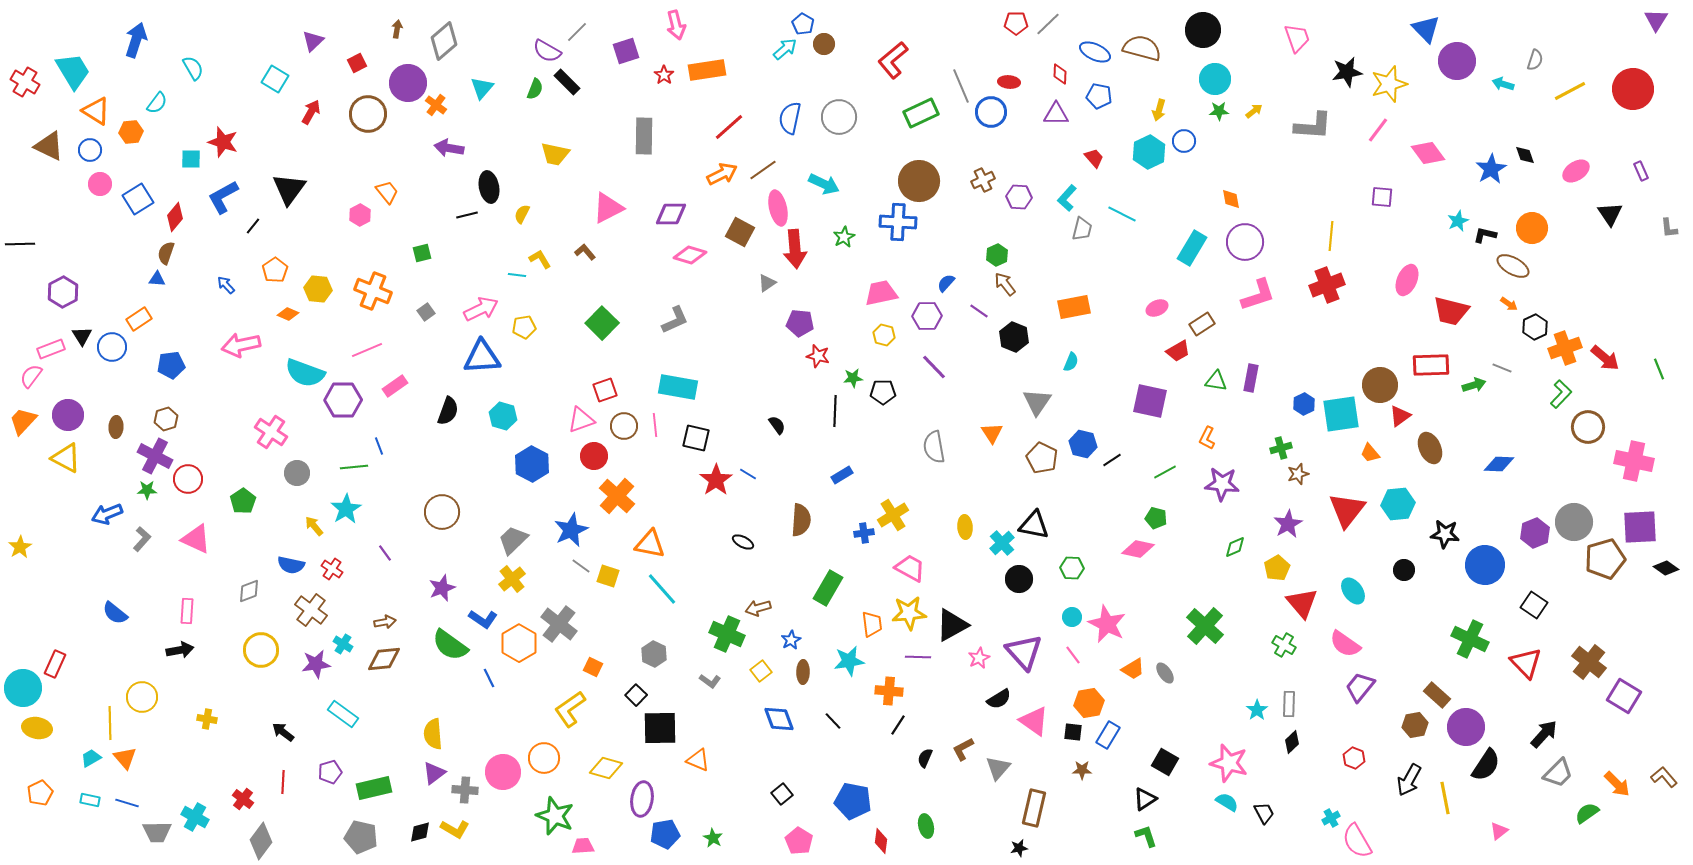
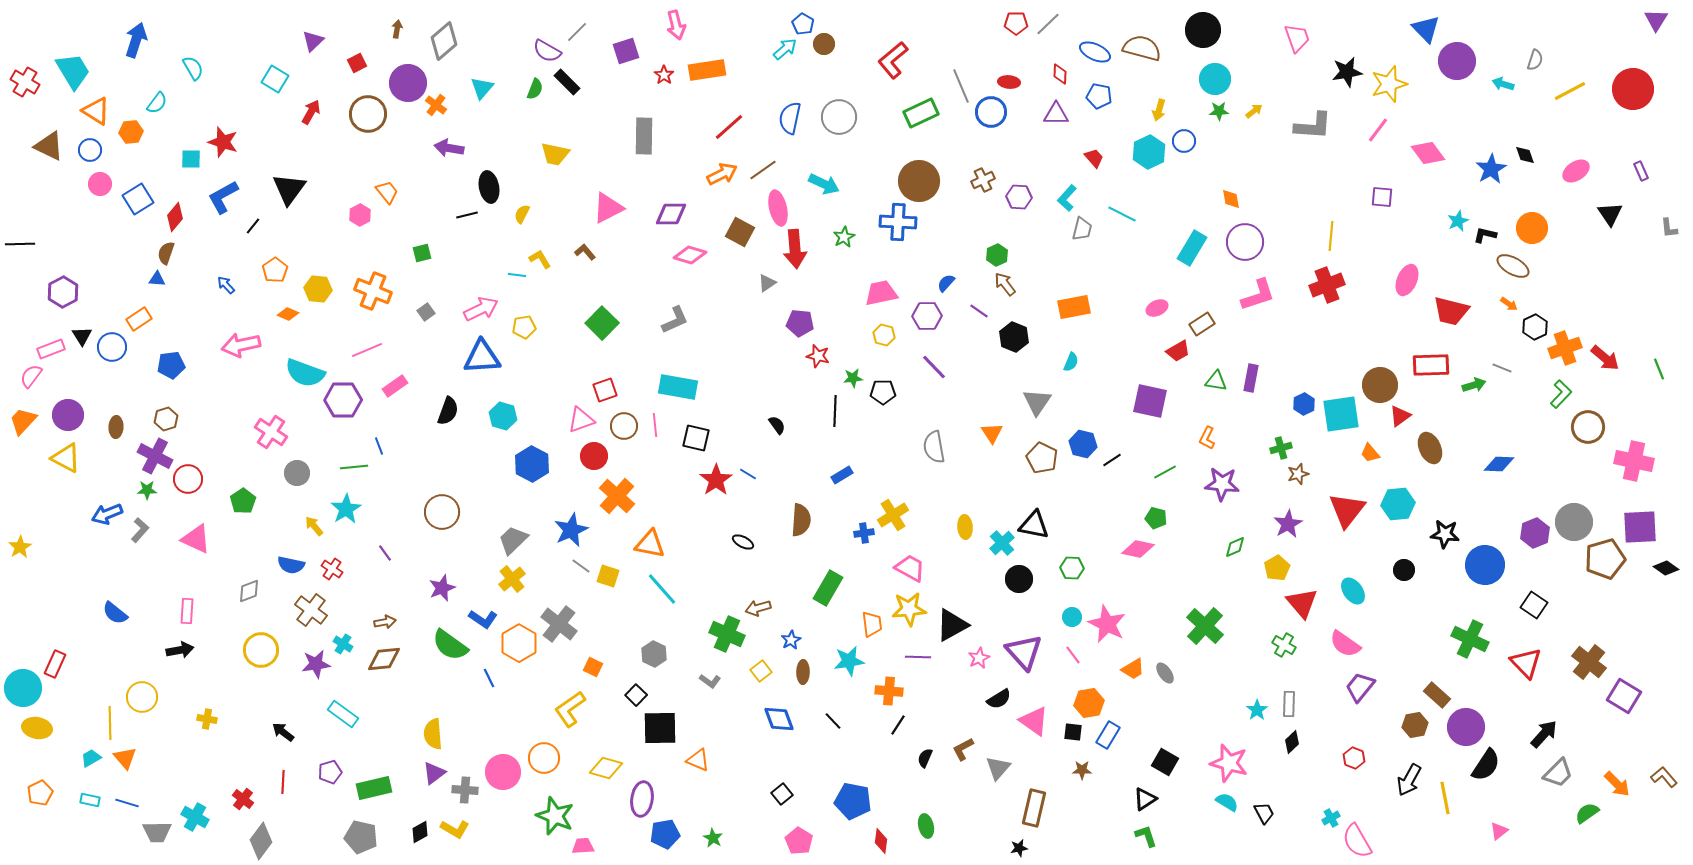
gray L-shape at (142, 539): moved 2 px left, 9 px up
yellow star at (909, 613): moved 4 px up
black diamond at (420, 832): rotated 15 degrees counterclockwise
